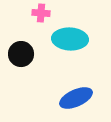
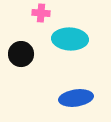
blue ellipse: rotated 16 degrees clockwise
